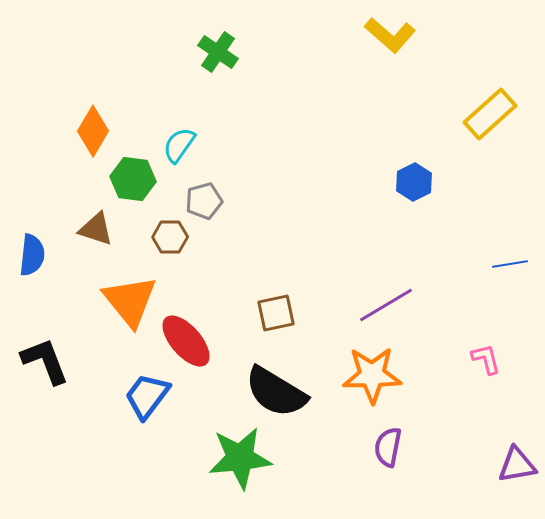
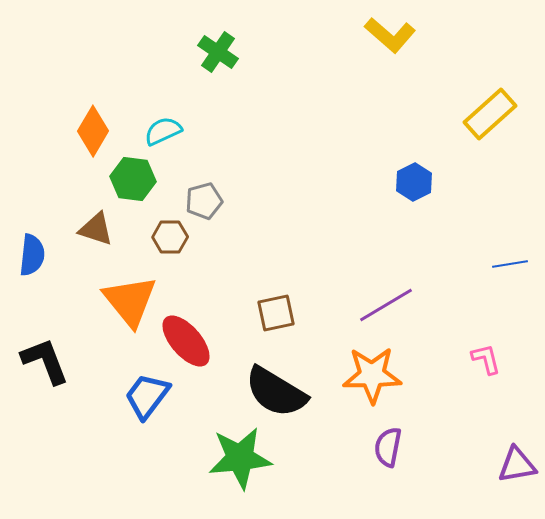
cyan semicircle: moved 16 px left, 14 px up; rotated 30 degrees clockwise
